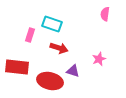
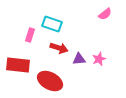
pink semicircle: rotated 136 degrees counterclockwise
red rectangle: moved 1 px right, 2 px up
purple triangle: moved 6 px right, 12 px up; rotated 24 degrees counterclockwise
red ellipse: rotated 15 degrees clockwise
